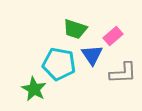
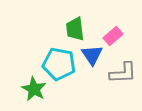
green trapezoid: rotated 65 degrees clockwise
